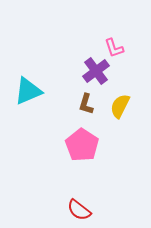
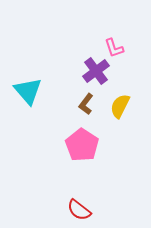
cyan triangle: rotated 48 degrees counterclockwise
brown L-shape: rotated 20 degrees clockwise
